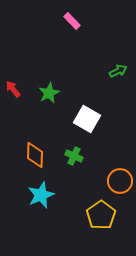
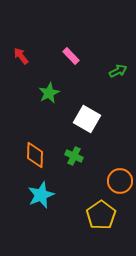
pink rectangle: moved 1 px left, 35 px down
red arrow: moved 8 px right, 33 px up
